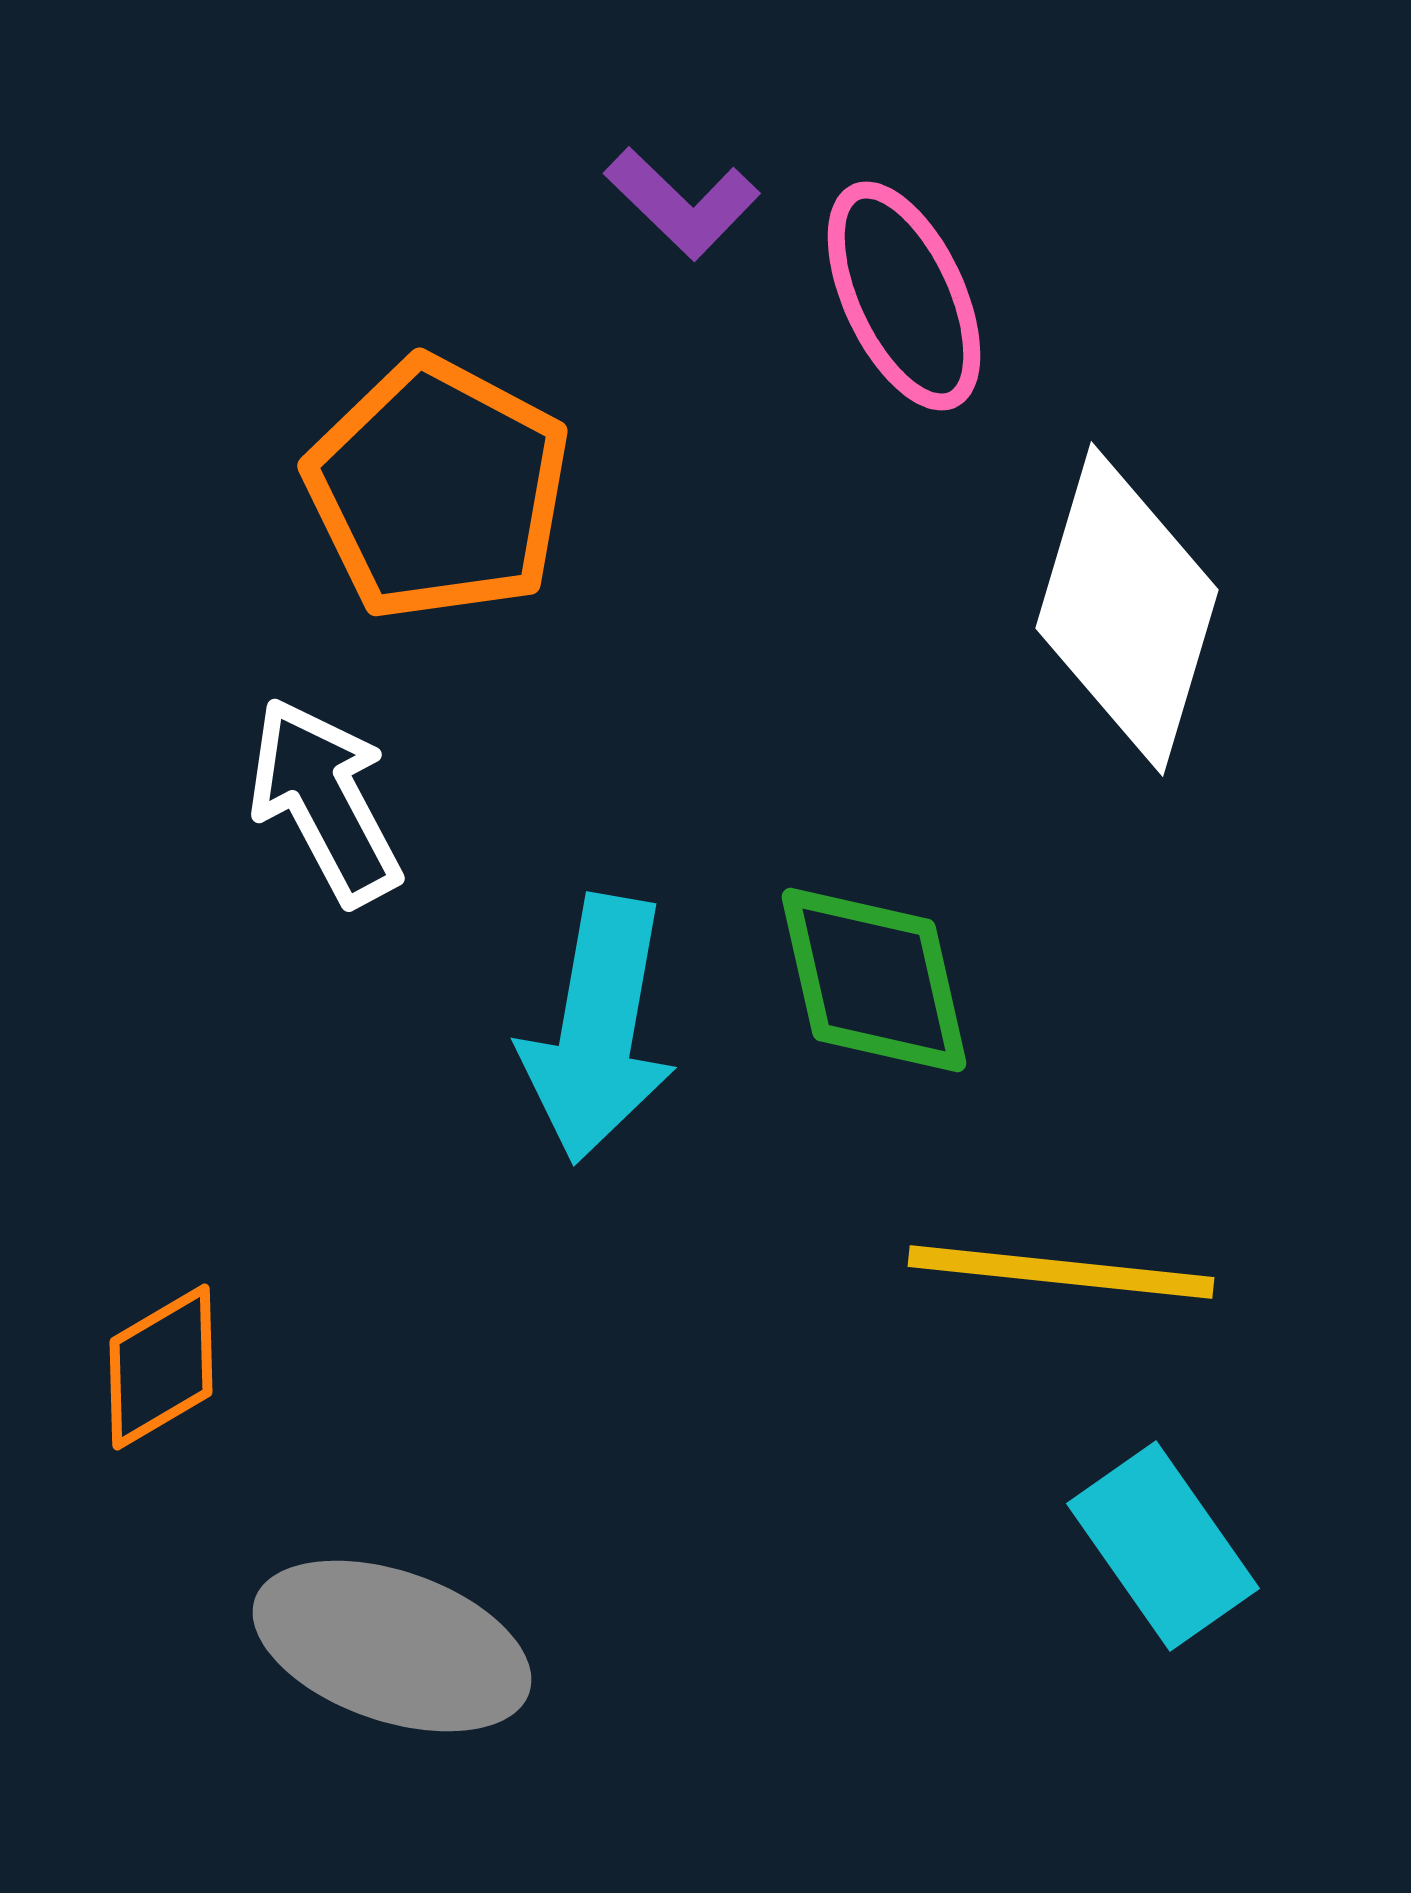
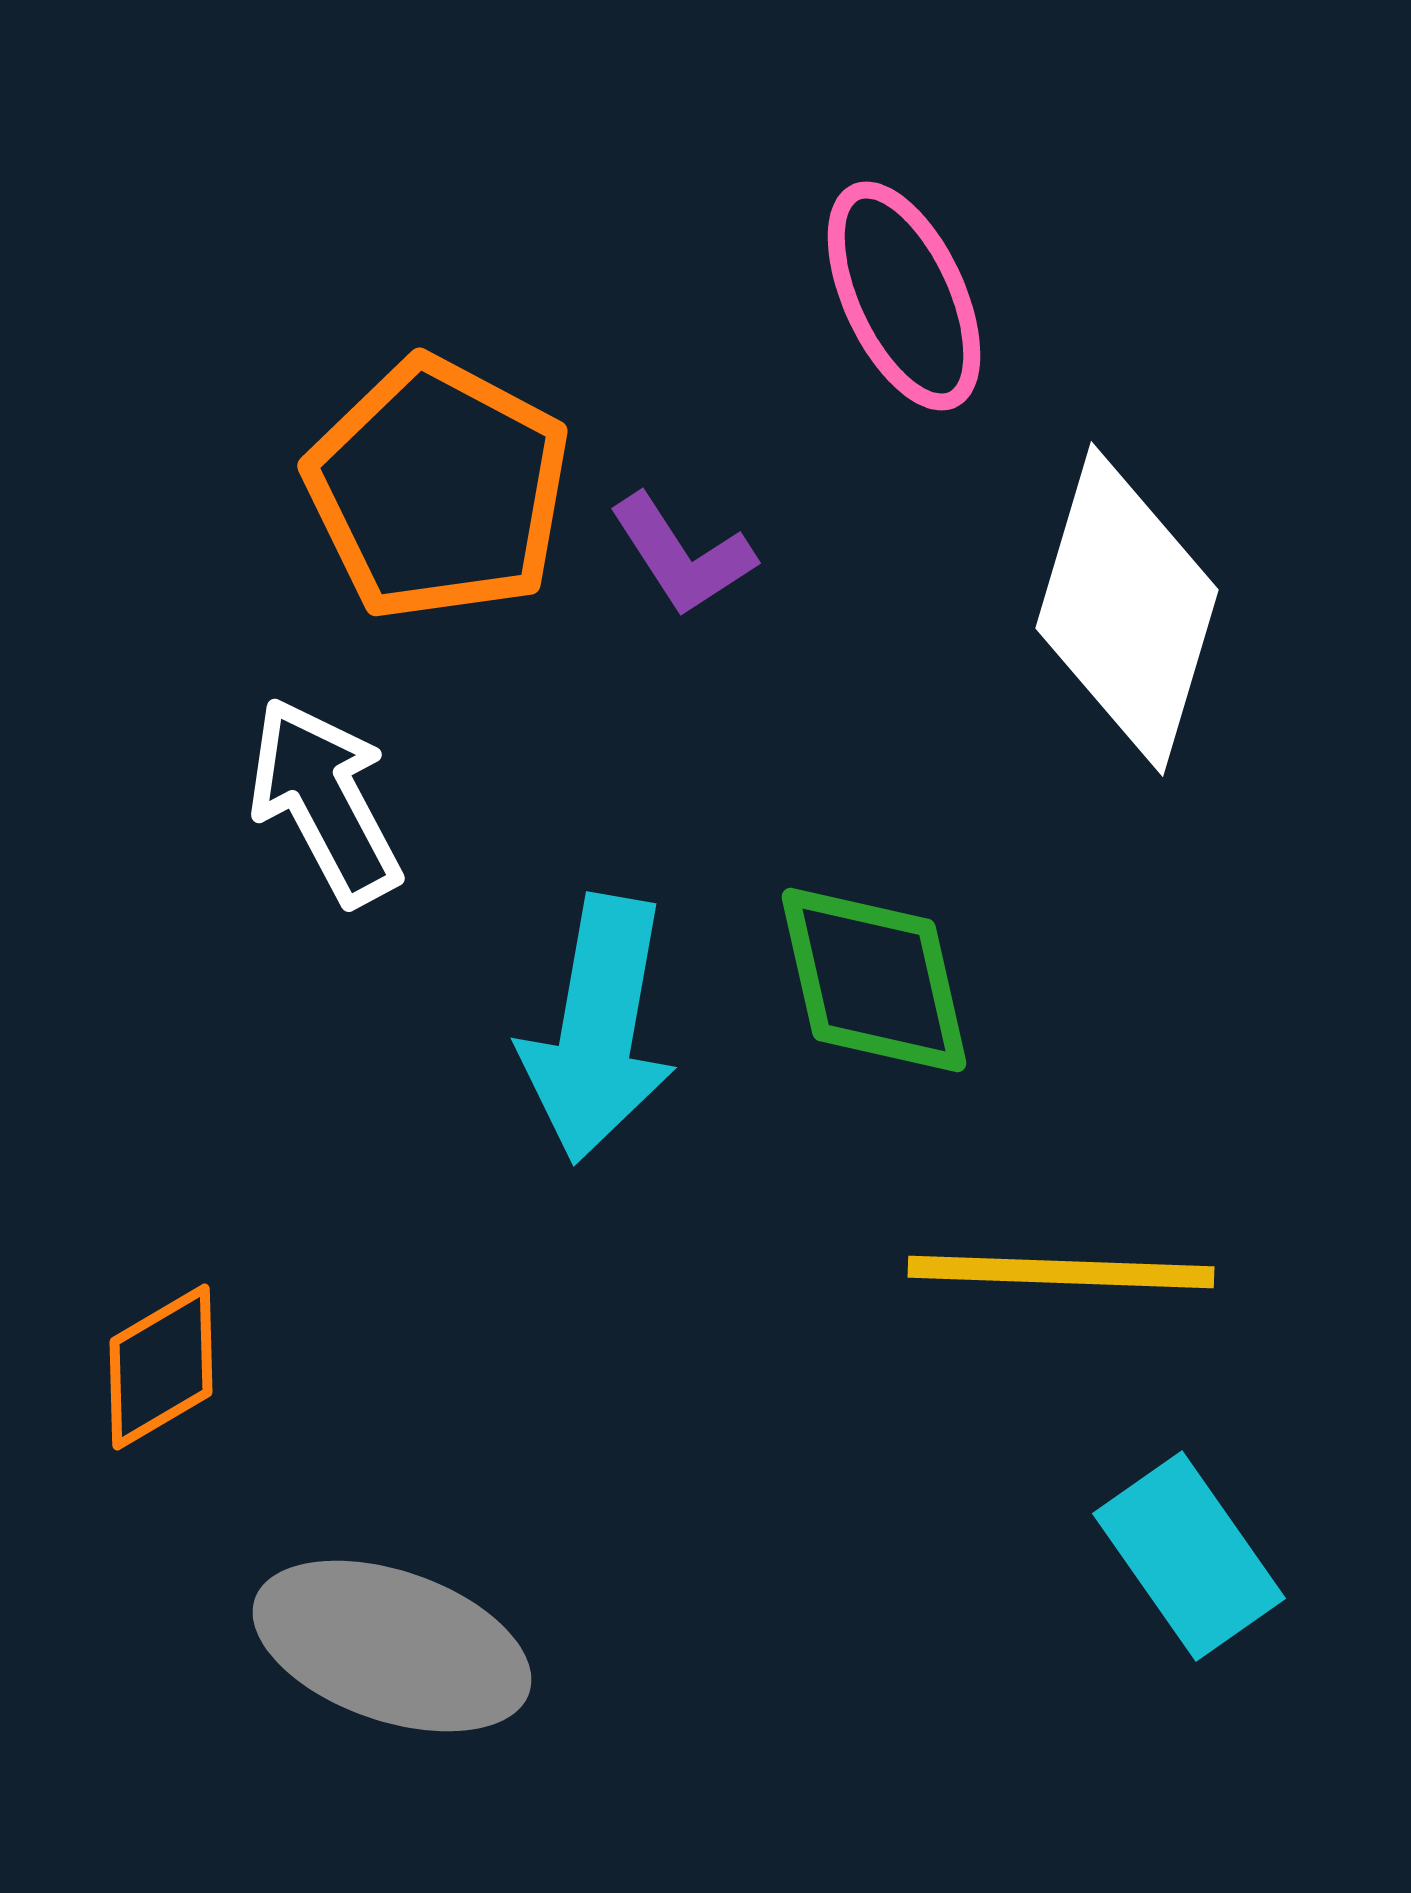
purple L-shape: moved 352 px down; rotated 13 degrees clockwise
yellow line: rotated 4 degrees counterclockwise
cyan rectangle: moved 26 px right, 10 px down
